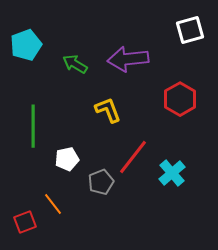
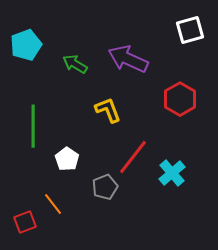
purple arrow: rotated 30 degrees clockwise
white pentagon: rotated 25 degrees counterclockwise
gray pentagon: moved 4 px right, 5 px down
